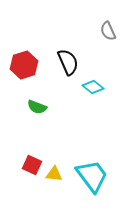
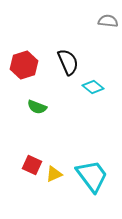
gray semicircle: moved 10 px up; rotated 120 degrees clockwise
yellow triangle: rotated 30 degrees counterclockwise
